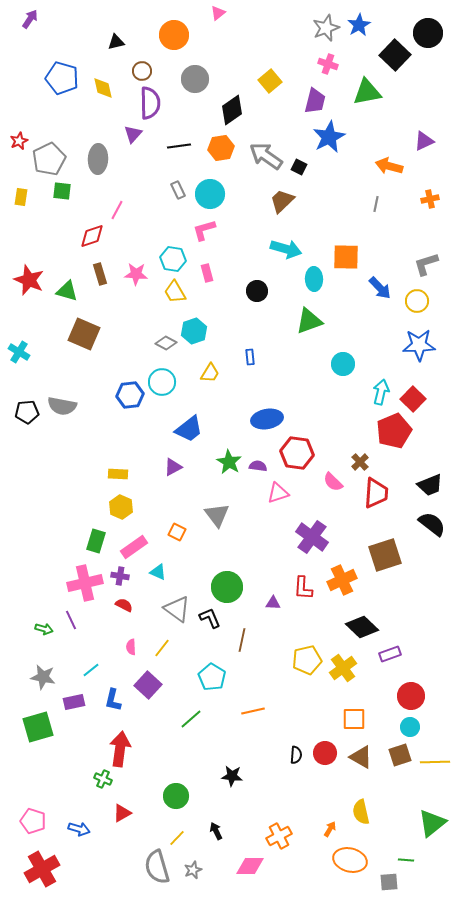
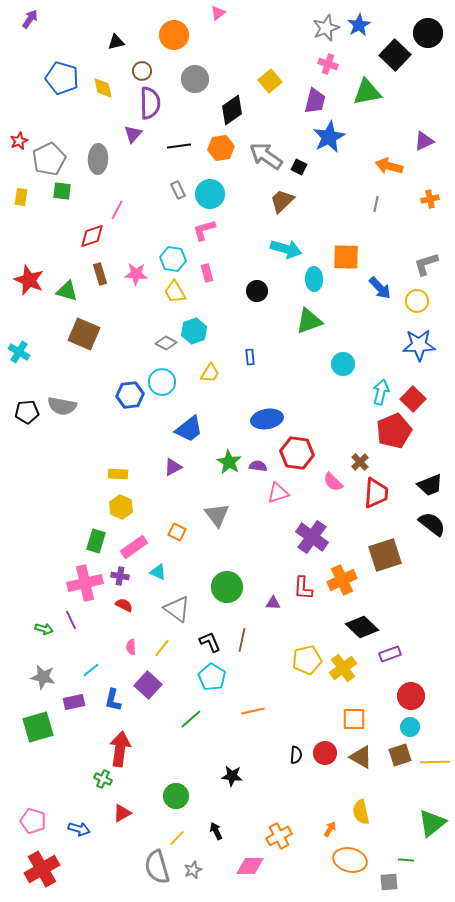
black L-shape at (210, 618): moved 24 px down
